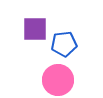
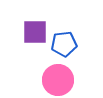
purple square: moved 3 px down
